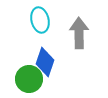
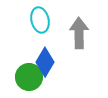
blue diamond: rotated 12 degrees clockwise
green circle: moved 2 px up
